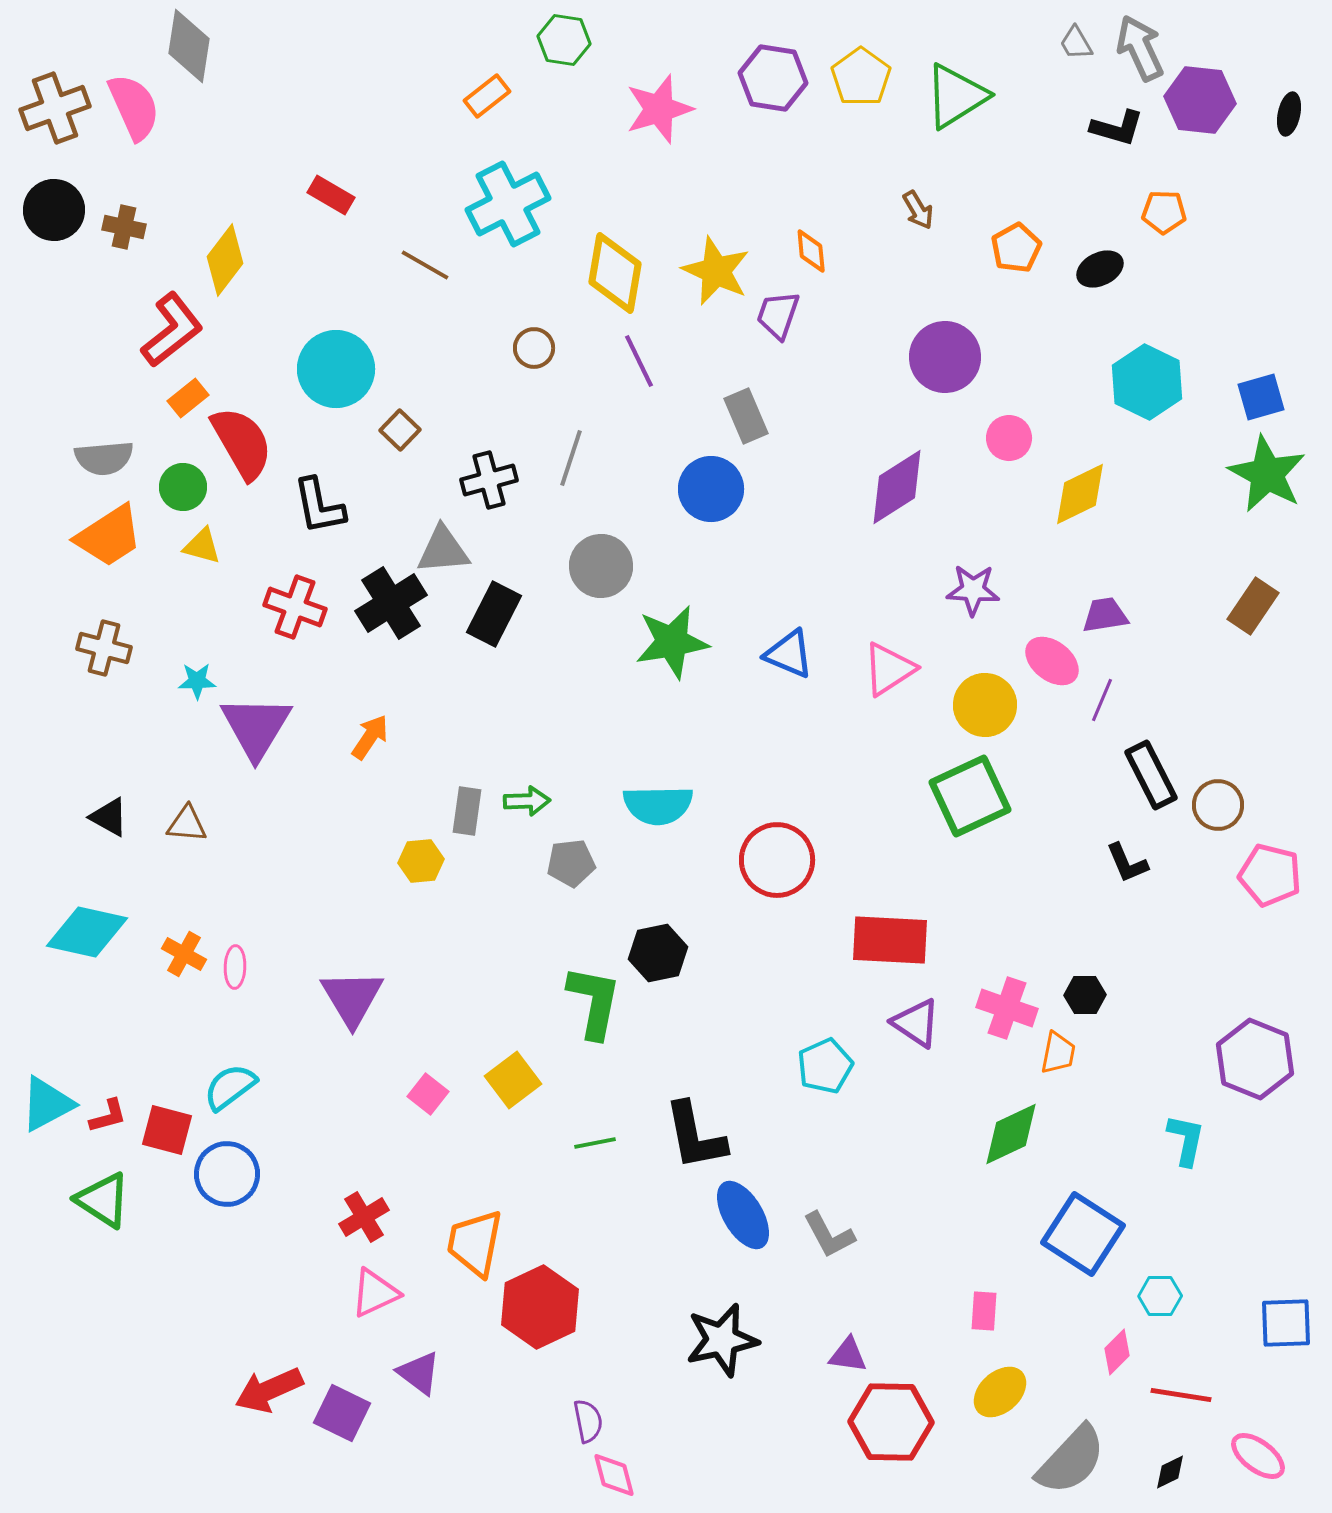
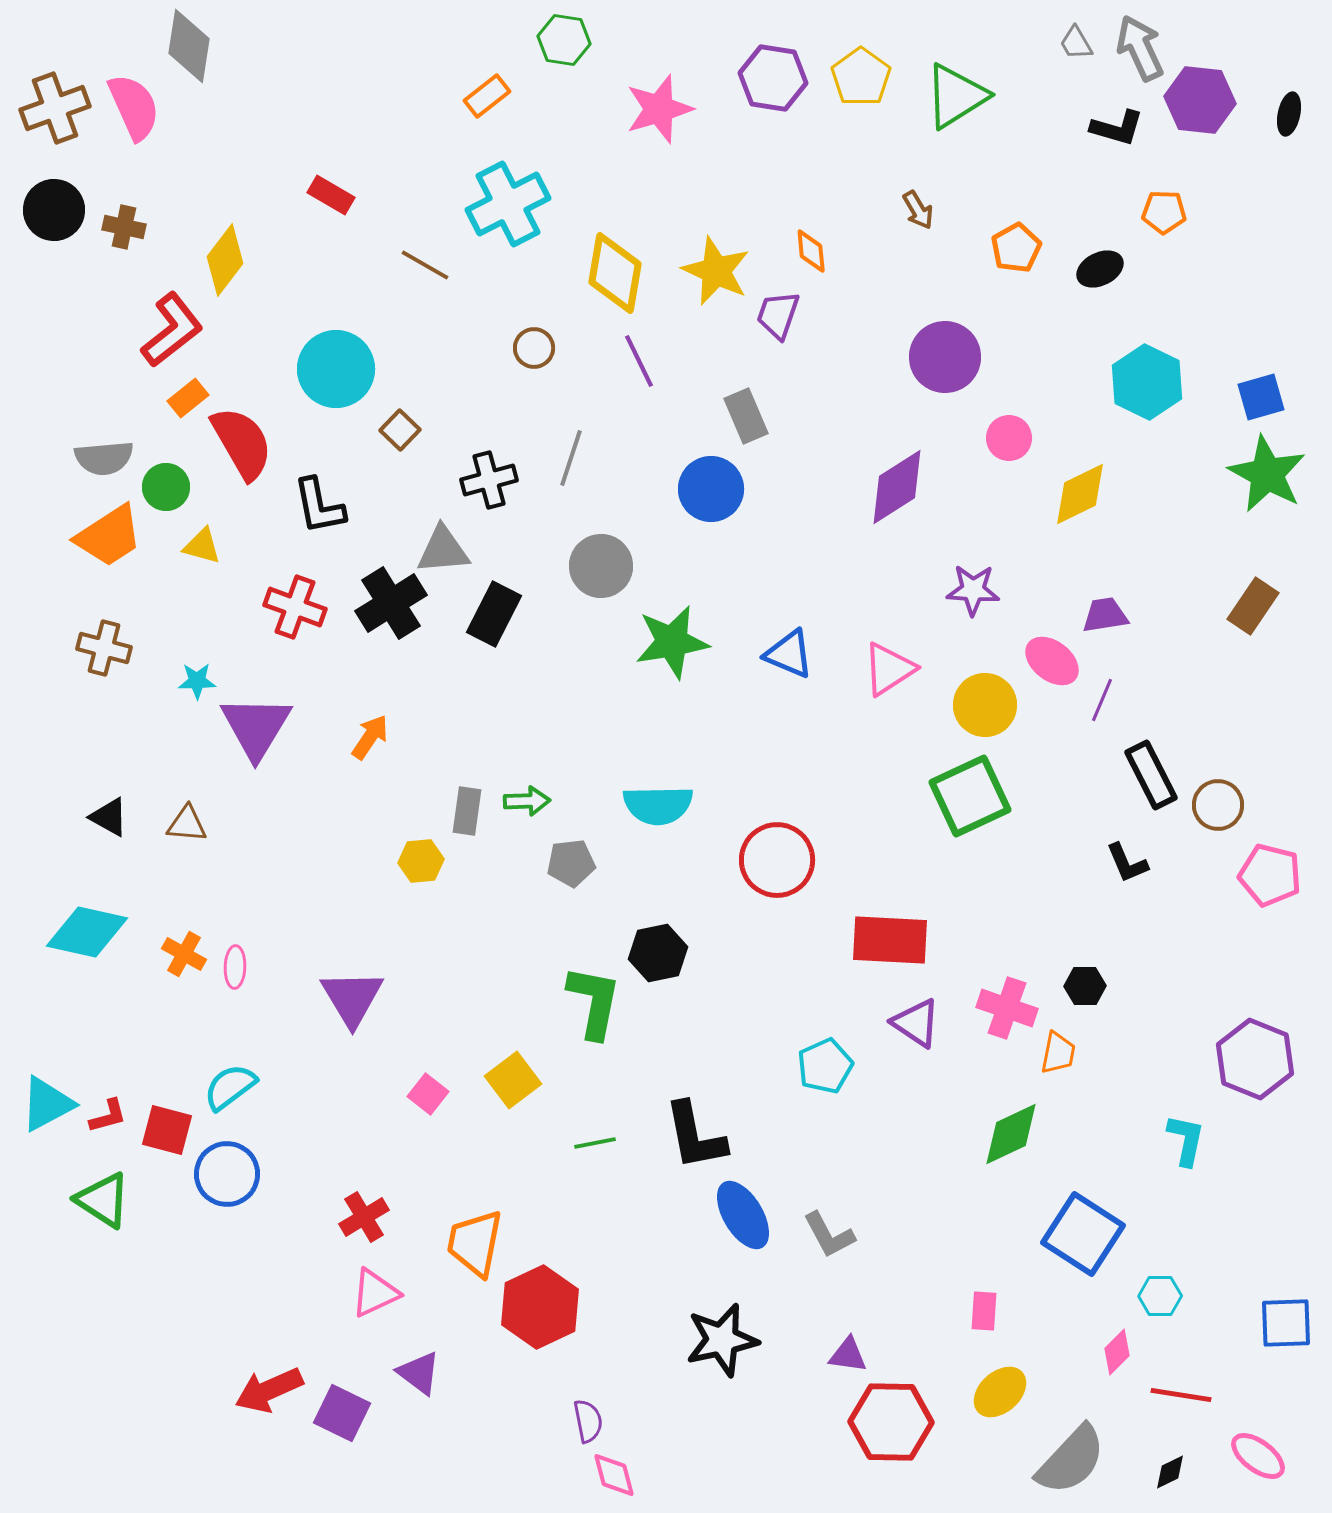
green circle at (183, 487): moved 17 px left
black hexagon at (1085, 995): moved 9 px up
